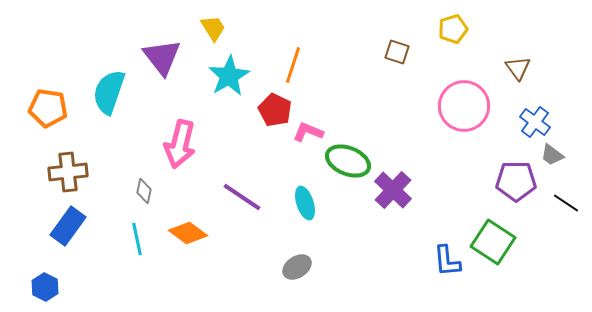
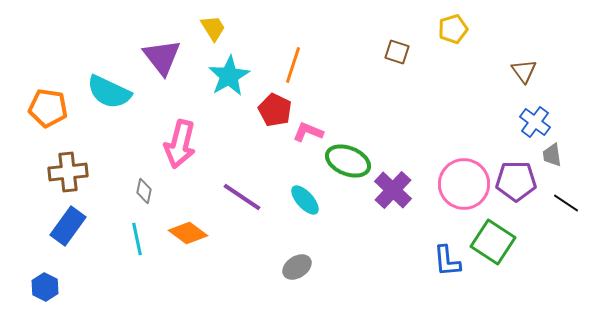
brown triangle: moved 6 px right, 3 px down
cyan semicircle: rotated 84 degrees counterclockwise
pink circle: moved 78 px down
gray trapezoid: rotated 45 degrees clockwise
cyan ellipse: moved 3 px up; rotated 24 degrees counterclockwise
